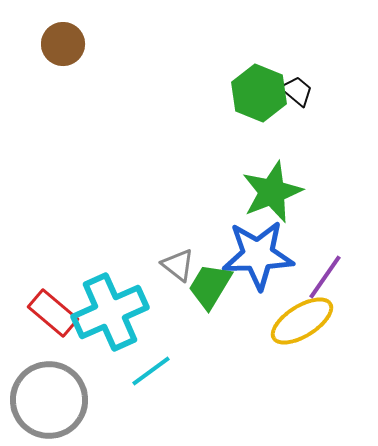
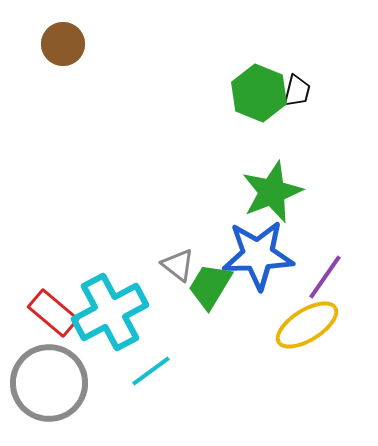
black trapezoid: rotated 64 degrees clockwise
cyan cross: rotated 4 degrees counterclockwise
yellow ellipse: moved 5 px right, 4 px down
gray circle: moved 17 px up
